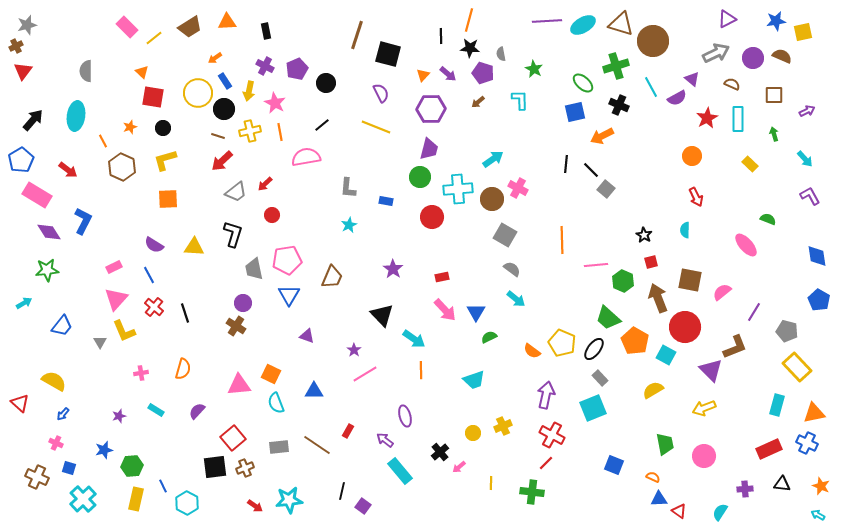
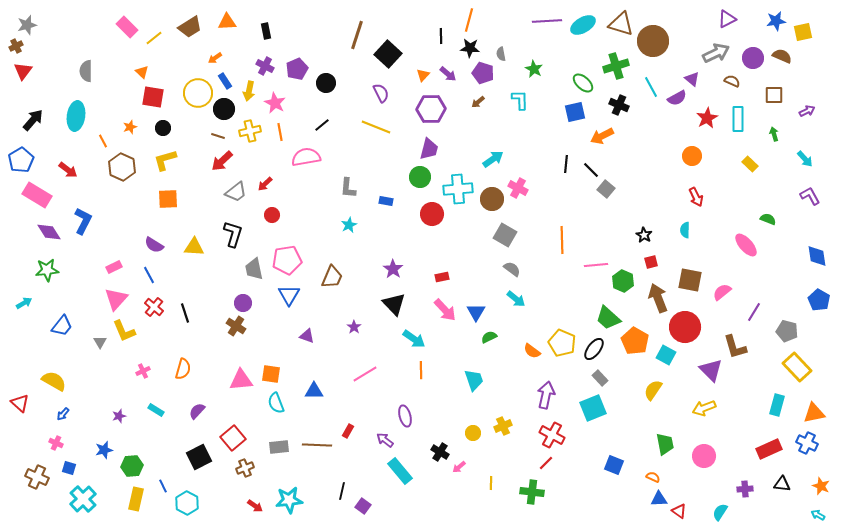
black square at (388, 54): rotated 28 degrees clockwise
brown semicircle at (732, 84): moved 3 px up
red circle at (432, 217): moved 3 px up
black triangle at (382, 315): moved 12 px right, 11 px up
brown L-shape at (735, 347): rotated 96 degrees clockwise
purple star at (354, 350): moved 23 px up
pink cross at (141, 373): moved 2 px right, 2 px up; rotated 16 degrees counterclockwise
orange square at (271, 374): rotated 18 degrees counterclockwise
cyan trapezoid at (474, 380): rotated 90 degrees counterclockwise
pink triangle at (239, 385): moved 2 px right, 5 px up
yellow semicircle at (653, 390): rotated 25 degrees counterclockwise
brown line at (317, 445): rotated 32 degrees counterclockwise
black cross at (440, 452): rotated 18 degrees counterclockwise
black square at (215, 467): moved 16 px left, 10 px up; rotated 20 degrees counterclockwise
